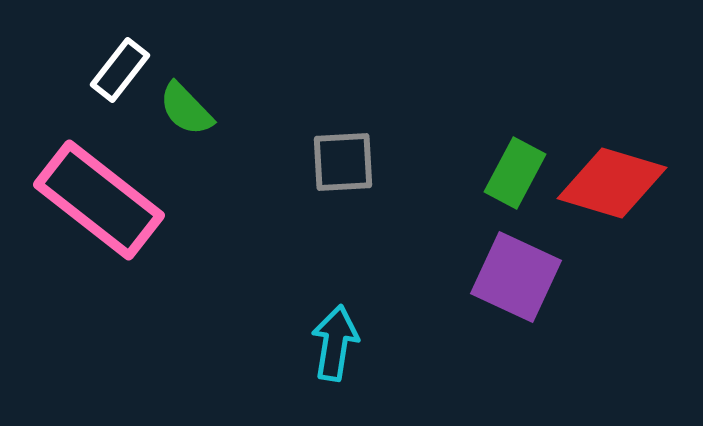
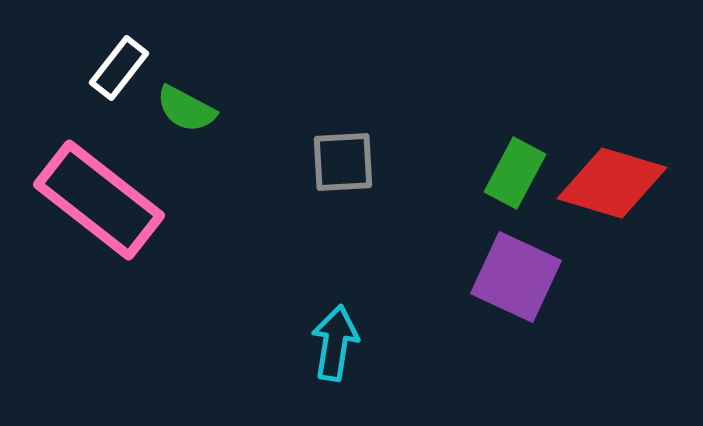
white rectangle: moved 1 px left, 2 px up
green semicircle: rotated 18 degrees counterclockwise
